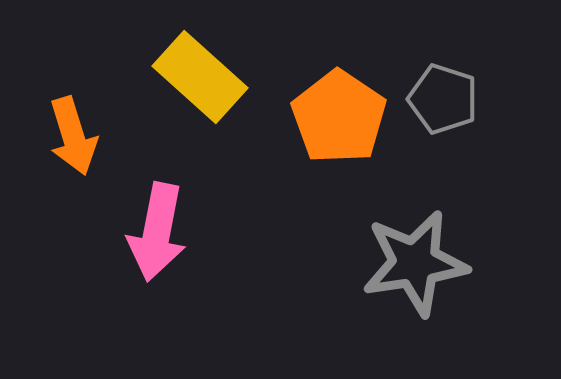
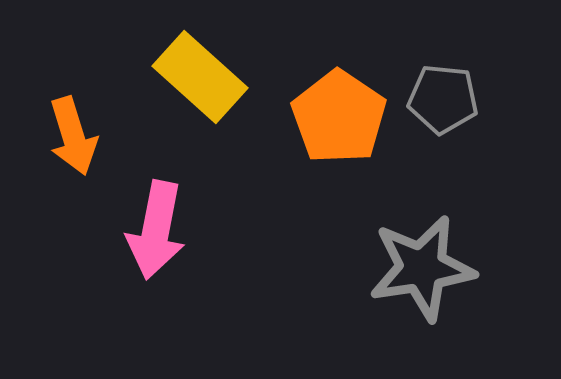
gray pentagon: rotated 12 degrees counterclockwise
pink arrow: moved 1 px left, 2 px up
gray star: moved 7 px right, 5 px down
